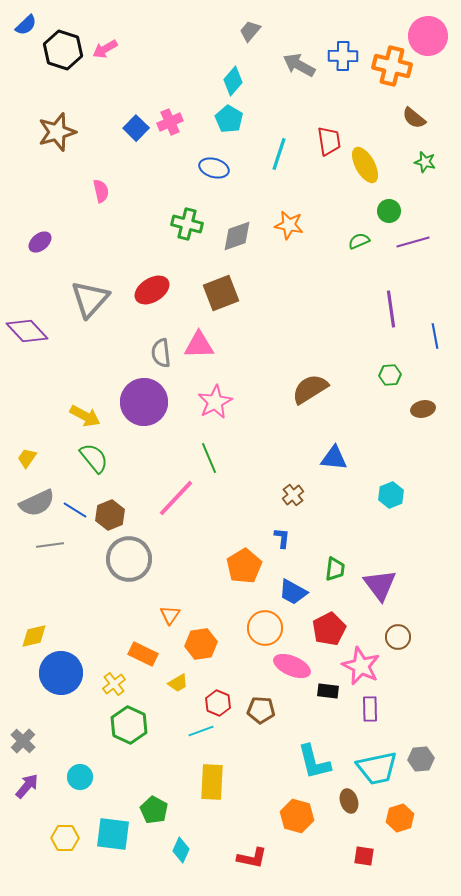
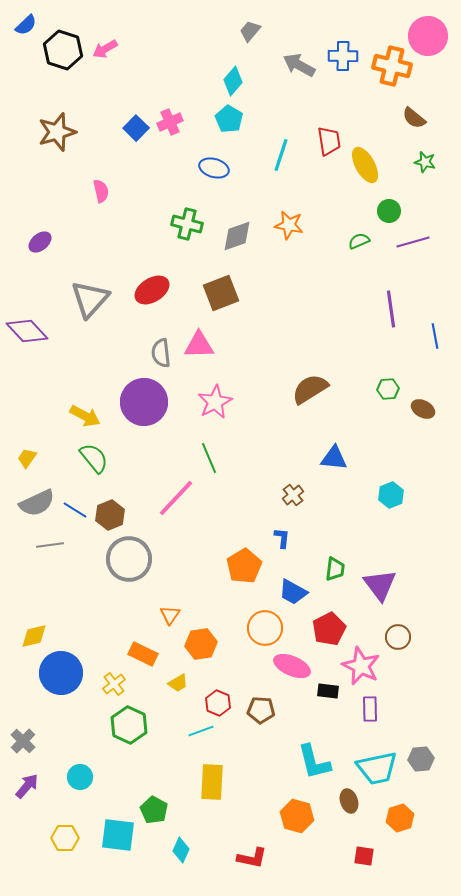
cyan line at (279, 154): moved 2 px right, 1 px down
green hexagon at (390, 375): moved 2 px left, 14 px down
brown ellipse at (423, 409): rotated 40 degrees clockwise
cyan square at (113, 834): moved 5 px right, 1 px down
